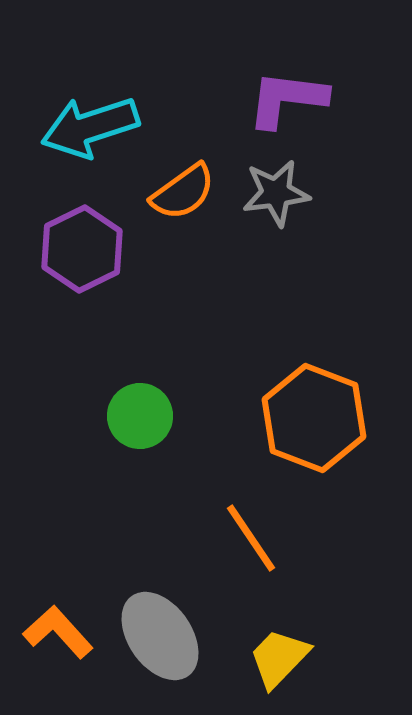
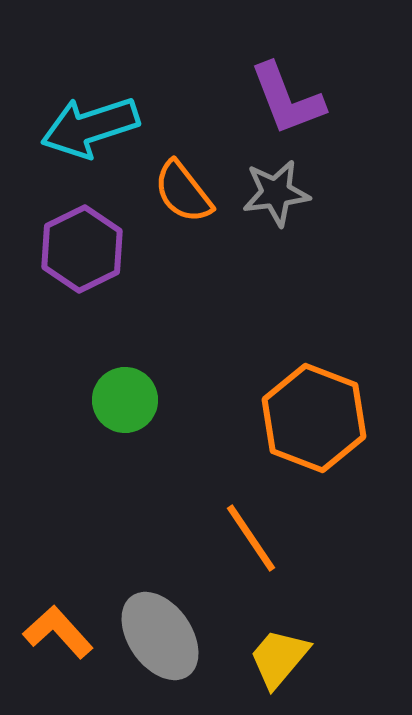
purple L-shape: rotated 118 degrees counterclockwise
orange semicircle: rotated 88 degrees clockwise
green circle: moved 15 px left, 16 px up
yellow trapezoid: rotated 4 degrees counterclockwise
